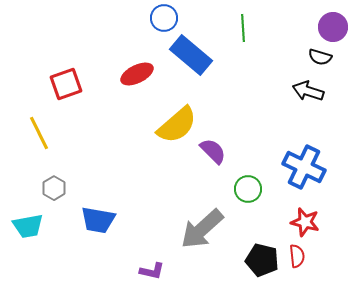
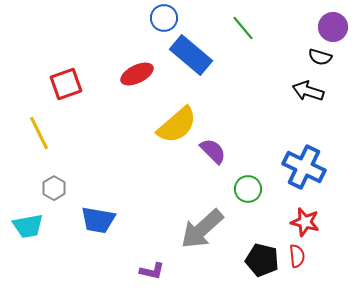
green line: rotated 36 degrees counterclockwise
